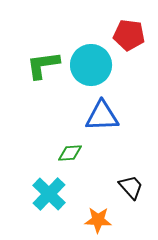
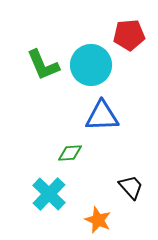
red pentagon: rotated 12 degrees counterclockwise
green L-shape: rotated 105 degrees counterclockwise
orange star: rotated 20 degrees clockwise
